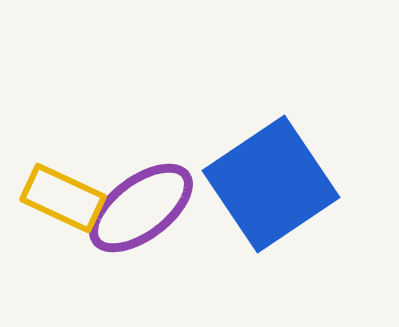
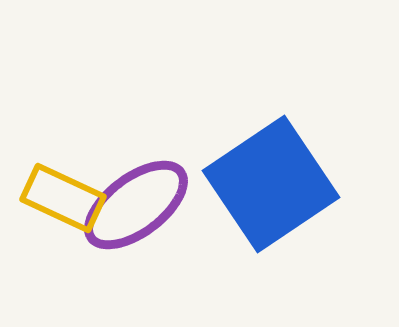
purple ellipse: moved 5 px left, 3 px up
